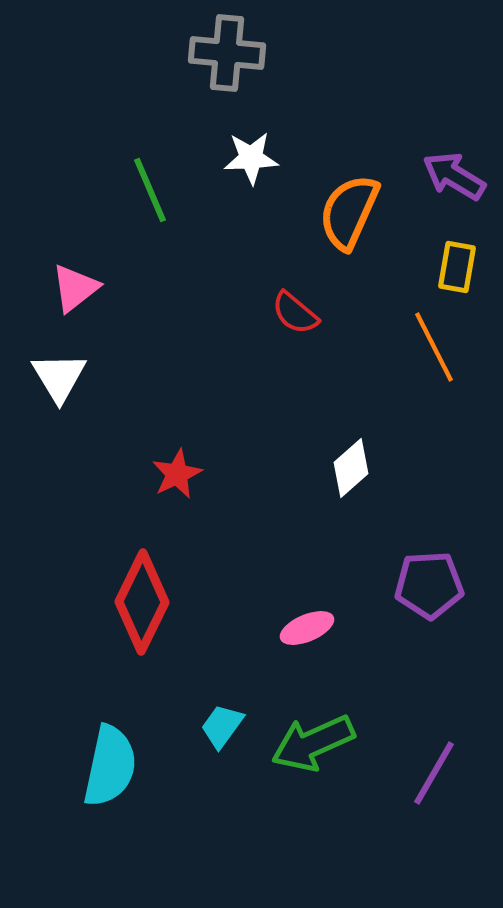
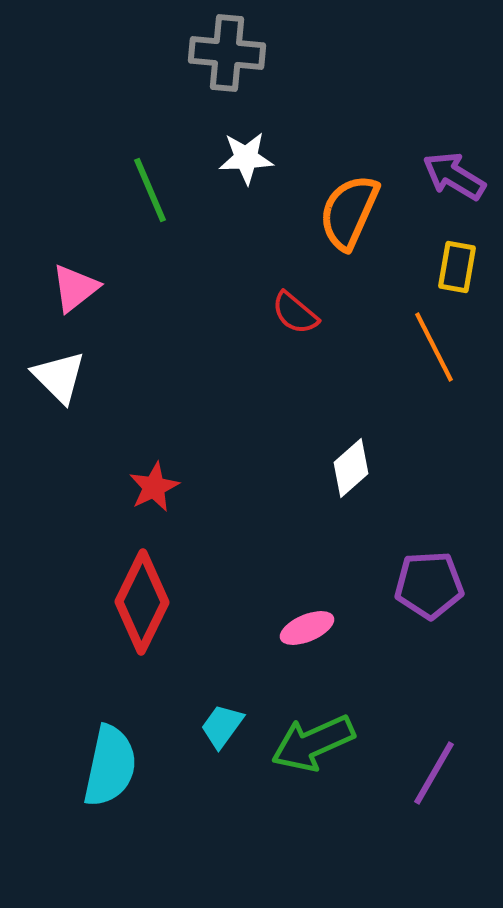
white star: moved 5 px left
white triangle: rotated 14 degrees counterclockwise
red star: moved 23 px left, 13 px down
